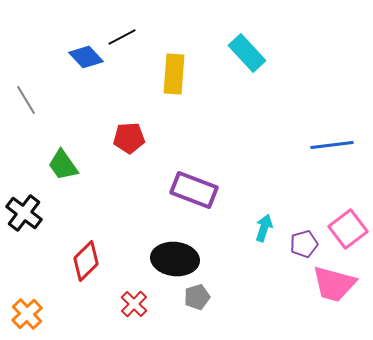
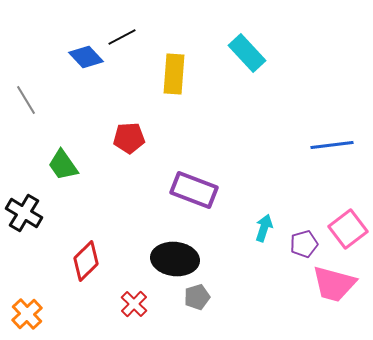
black cross: rotated 6 degrees counterclockwise
